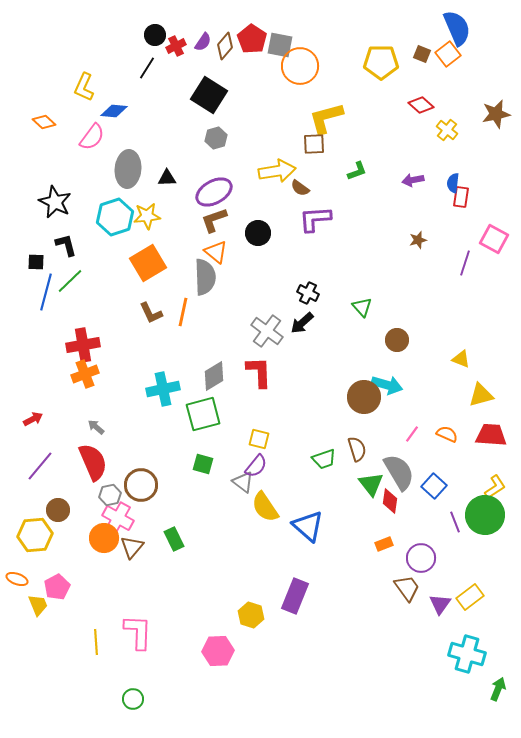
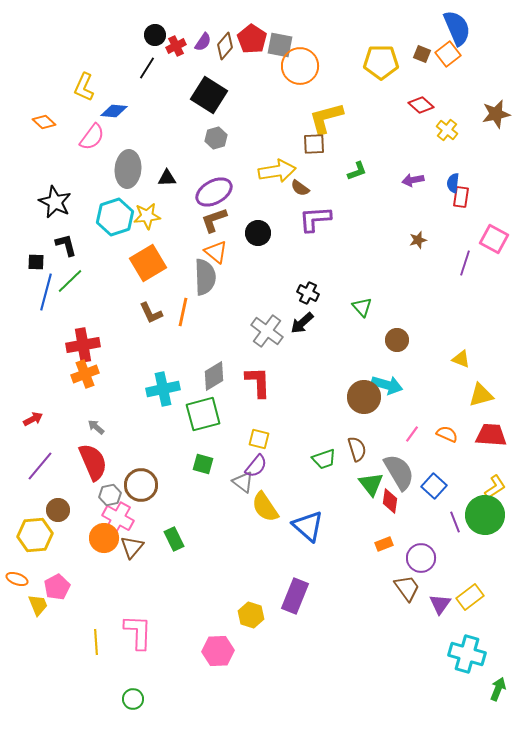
red L-shape at (259, 372): moved 1 px left, 10 px down
